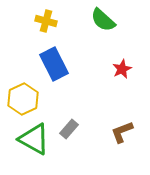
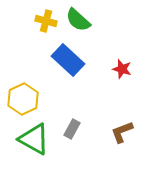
green semicircle: moved 25 px left
blue rectangle: moved 14 px right, 4 px up; rotated 20 degrees counterclockwise
red star: rotated 30 degrees counterclockwise
gray rectangle: moved 3 px right; rotated 12 degrees counterclockwise
